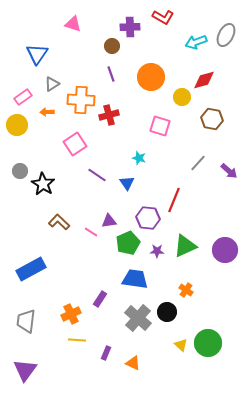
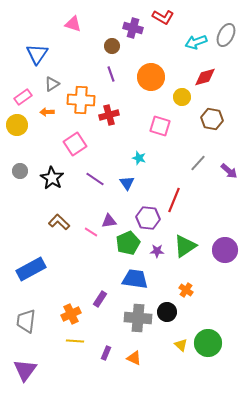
purple cross at (130, 27): moved 3 px right, 1 px down; rotated 18 degrees clockwise
red diamond at (204, 80): moved 1 px right, 3 px up
purple line at (97, 175): moved 2 px left, 4 px down
black star at (43, 184): moved 9 px right, 6 px up
green triangle at (185, 246): rotated 10 degrees counterclockwise
gray cross at (138, 318): rotated 36 degrees counterclockwise
yellow line at (77, 340): moved 2 px left, 1 px down
orange triangle at (133, 363): moved 1 px right, 5 px up
